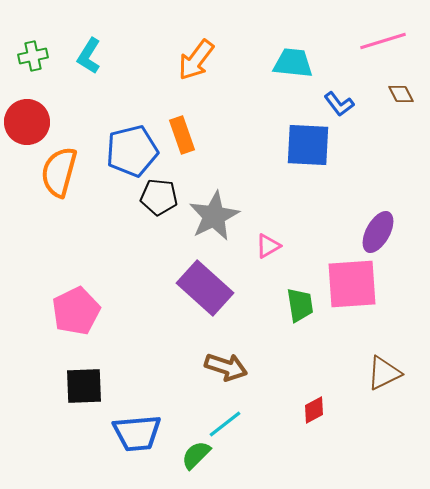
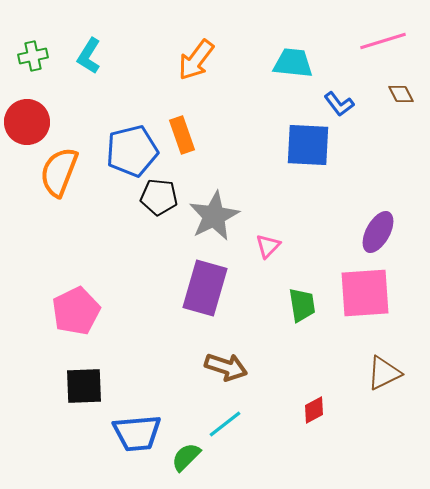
orange semicircle: rotated 6 degrees clockwise
pink triangle: rotated 16 degrees counterclockwise
pink square: moved 13 px right, 9 px down
purple rectangle: rotated 64 degrees clockwise
green trapezoid: moved 2 px right
green semicircle: moved 10 px left, 2 px down
